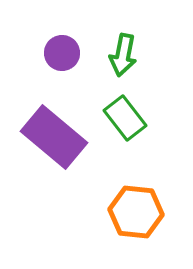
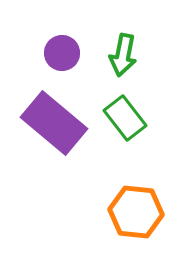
purple rectangle: moved 14 px up
